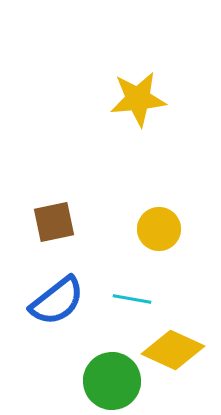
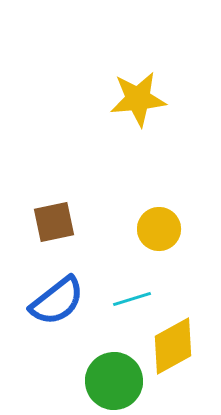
cyan line: rotated 27 degrees counterclockwise
yellow diamond: moved 4 px up; rotated 54 degrees counterclockwise
green circle: moved 2 px right
